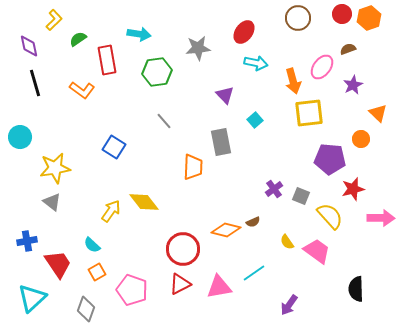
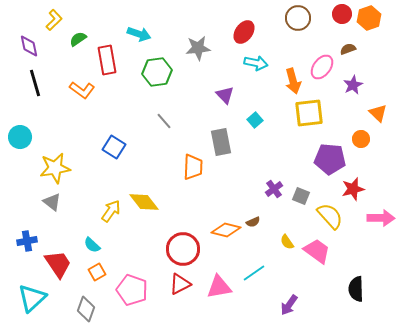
cyan arrow at (139, 34): rotated 10 degrees clockwise
